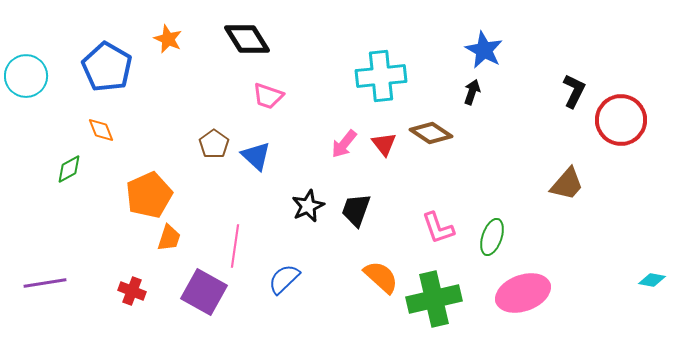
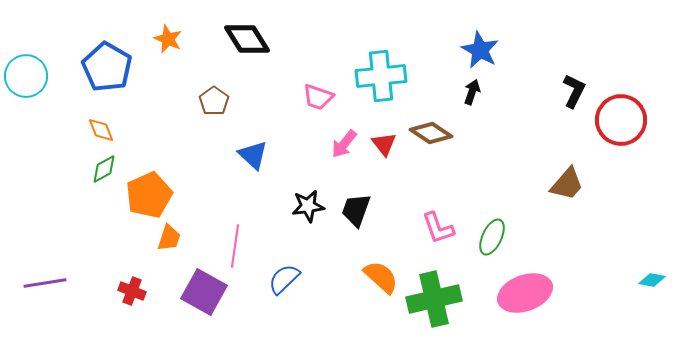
blue star: moved 4 px left
pink trapezoid: moved 50 px right, 1 px down
brown pentagon: moved 43 px up
blue triangle: moved 3 px left, 1 px up
green diamond: moved 35 px right
black star: rotated 16 degrees clockwise
green ellipse: rotated 6 degrees clockwise
pink ellipse: moved 2 px right
